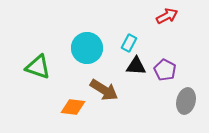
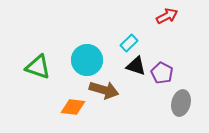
cyan rectangle: rotated 18 degrees clockwise
cyan circle: moved 12 px down
black triangle: rotated 15 degrees clockwise
purple pentagon: moved 3 px left, 3 px down
brown arrow: rotated 16 degrees counterclockwise
gray ellipse: moved 5 px left, 2 px down
